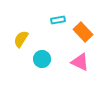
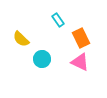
cyan rectangle: rotated 64 degrees clockwise
orange rectangle: moved 2 px left, 6 px down; rotated 18 degrees clockwise
yellow semicircle: rotated 78 degrees counterclockwise
